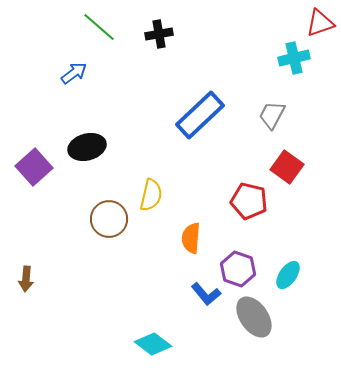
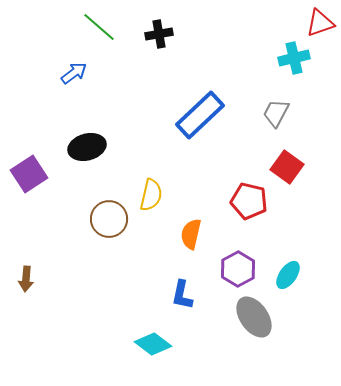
gray trapezoid: moved 4 px right, 2 px up
purple square: moved 5 px left, 7 px down; rotated 9 degrees clockwise
orange semicircle: moved 4 px up; rotated 8 degrees clockwise
purple hexagon: rotated 12 degrees clockwise
blue L-shape: moved 24 px left, 1 px down; rotated 52 degrees clockwise
